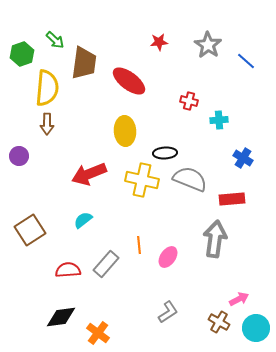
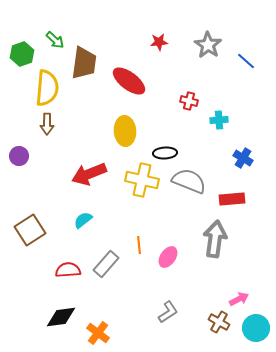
gray semicircle: moved 1 px left, 2 px down
